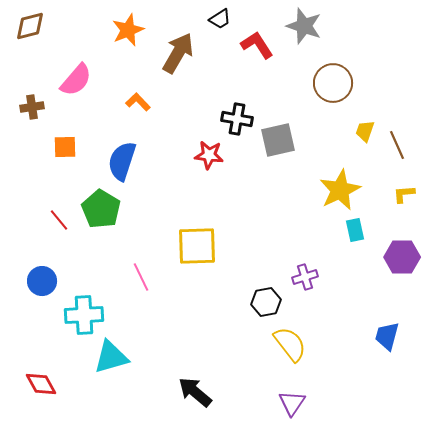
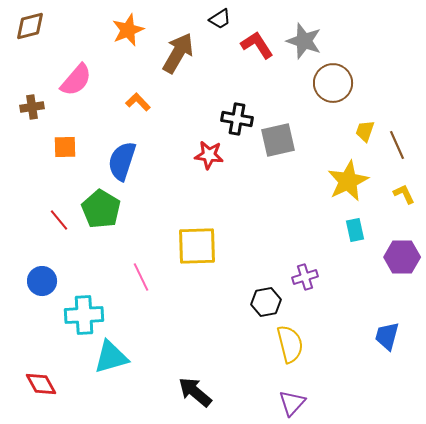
gray star: moved 15 px down
yellow star: moved 8 px right, 9 px up
yellow L-shape: rotated 70 degrees clockwise
yellow semicircle: rotated 24 degrees clockwise
purple triangle: rotated 8 degrees clockwise
